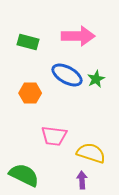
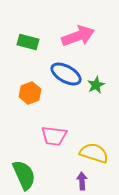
pink arrow: rotated 20 degrees counterclockwise
blue ellipse: moved 1 px left, 1 px up
green star: moved 6 px down
orange hexagon: rotated 20 degrees counterclockwise
yellow semicircle: moved 3 px right
green semicircle: rotated 40 degrees clockwise
purple arrow: moved 1 px down
